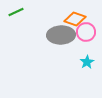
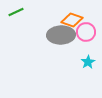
orange diamond: moved 3 px left, 1 px down
cyan star: moved 1 px right
